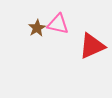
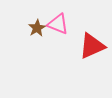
pink triangle: rotated 10 degrees clockwise
